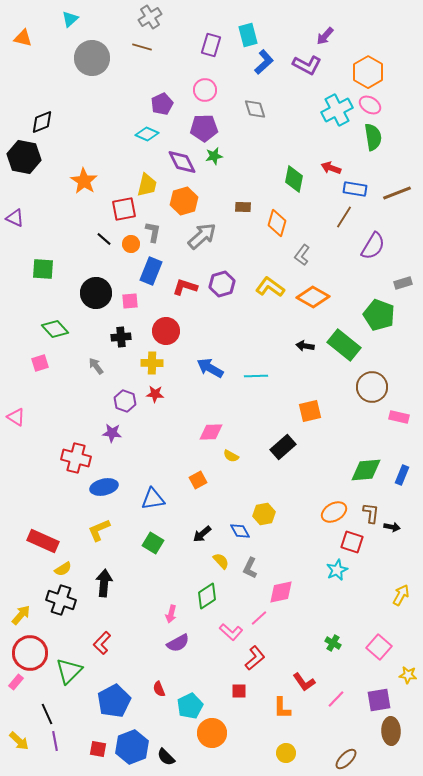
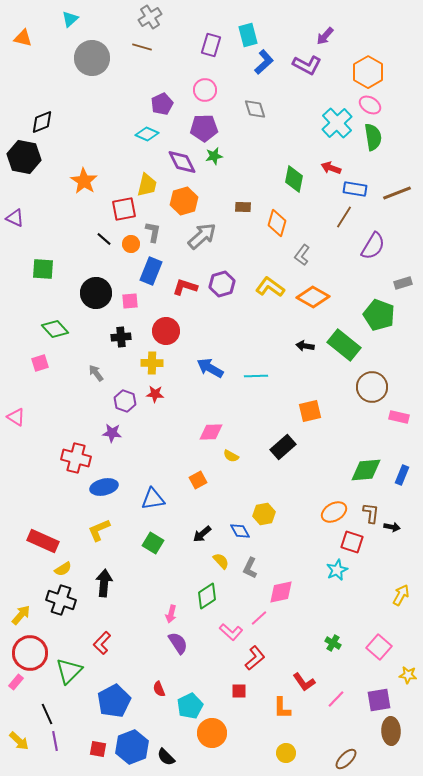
cyan cross at (337, 110): moved 13 px down; rotated 16 degrees counterclockwise
gray arrow at (96, 366): moved 7 px down
purple semicircle at (178, 643): rotated 95 degrees counterclockwise
